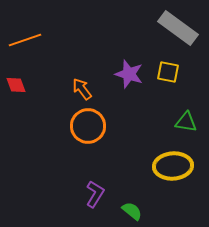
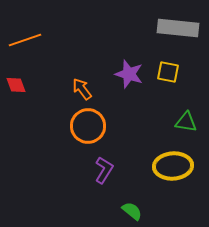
gray rectangle: rotated 30 degrees counterclockwise
purple L-shape: moved 9 px right, 24 px up
